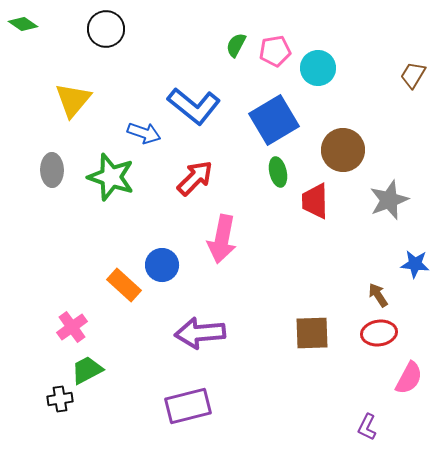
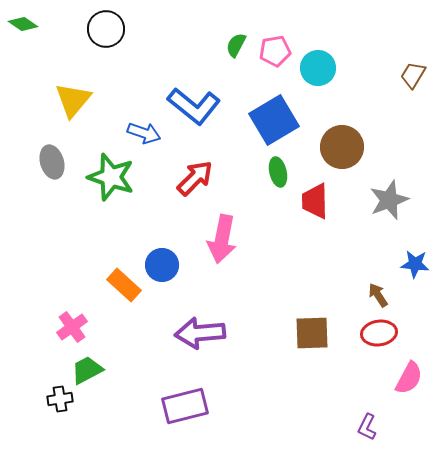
brown circle: moved 1 px left, 3 px up
gray ellipse: moved 8 px up; rotated 16 degrees counterclockwise
purple rectangle: moved 3 px left
